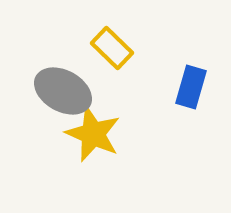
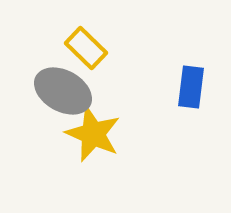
yellow rectangle: moved 26 px left
blue rectangle: rotated 9 degrees counterclockwise
